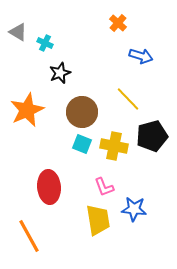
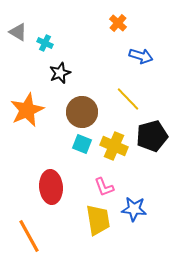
yellow cross: rotated 12 degrees clockwise
red ellipse: moved 2 px right
